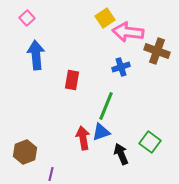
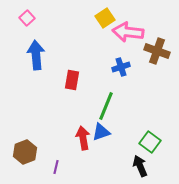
black arrow: moved 19 px right, 12 px down
purple line: moved 5 px right, 7 px up
